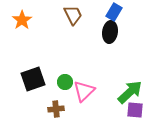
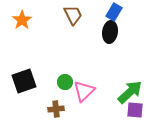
black square: moved 9 px left, 2 px down
